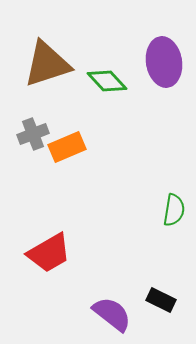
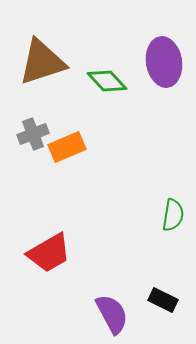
brown triangle: moved 5 px left, 2 px up
green semicircle: moved 1 px left, 5 px down
black rectangle: moved 2 px right
purple semicircle: rotated 24 degrees clockwise
